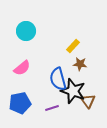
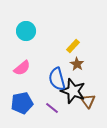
brown star: moved 3 px left; rotated 24 degrees clockwise
blue semicircle: moved 1 px left
blue pentagon: moved 2 px right
purple line: rotated 56 degrees clockwise
